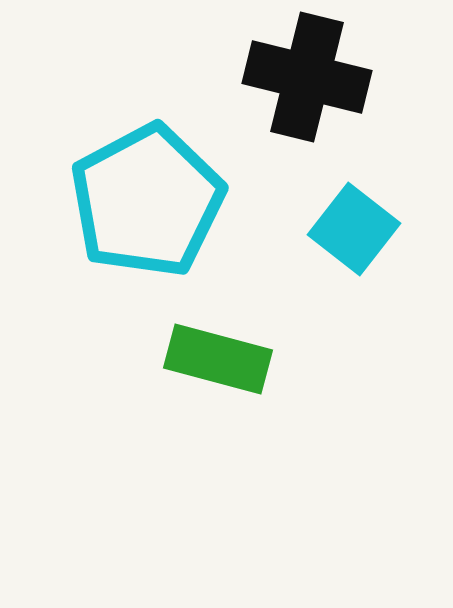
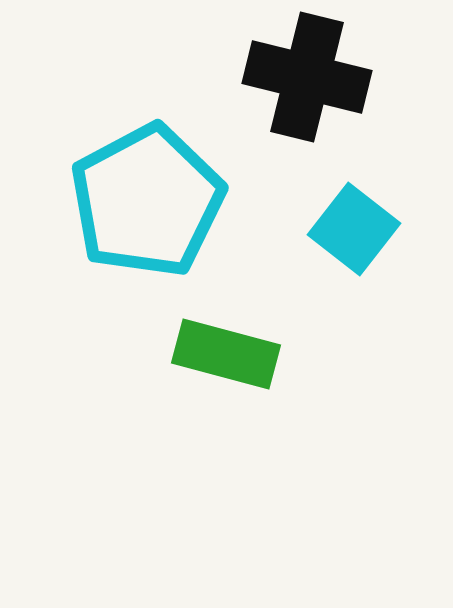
green rectangle: moved 8 px right, 5 px up
